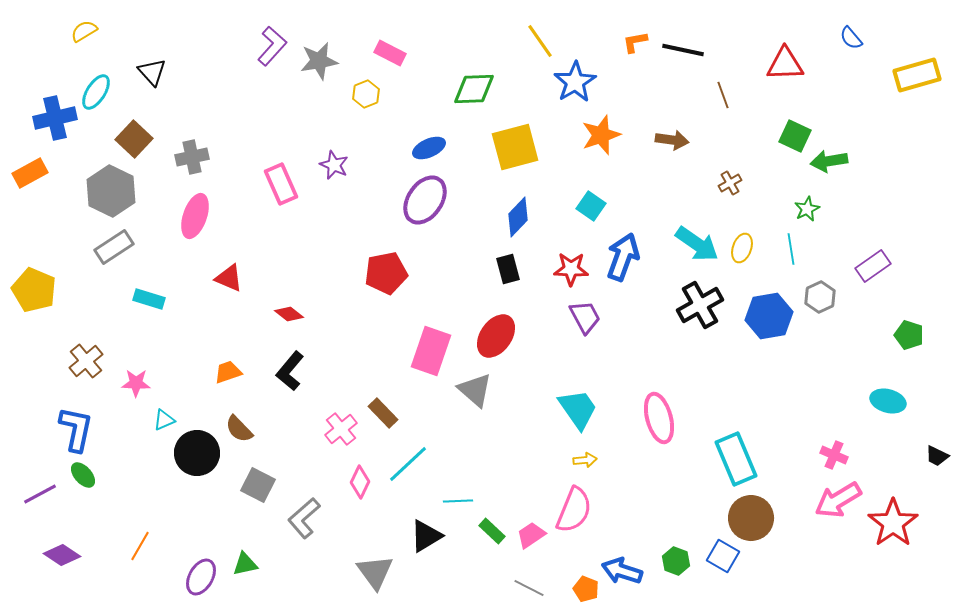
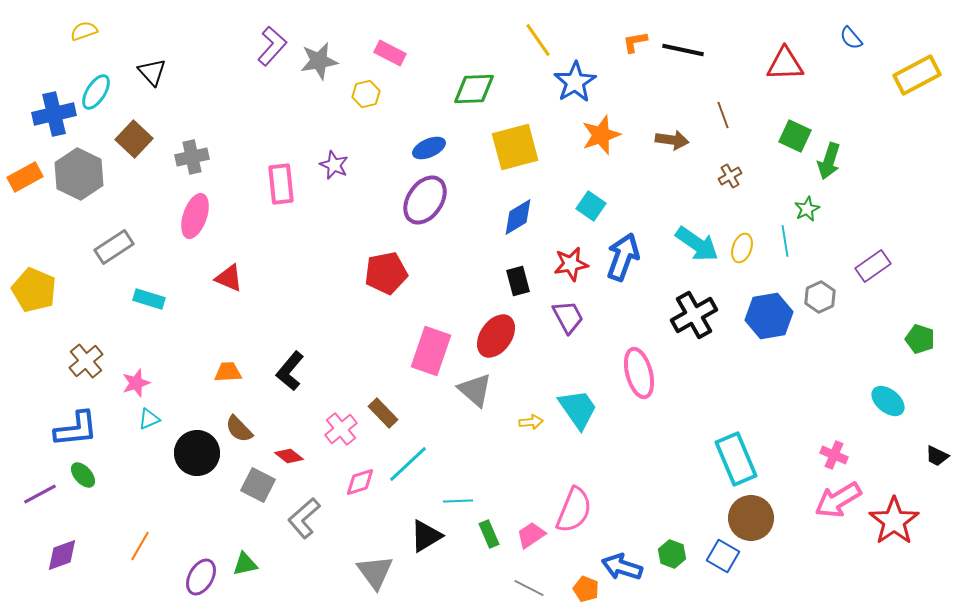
yellow semicircle at (84, 31): rotated 12 degrees clockwise
yellow line at (540, 41): moved 2 px left, 1 px up
yellow rectangle at (917, 75): rotated 12 degrees counterclockwise
yellow hexagon at (366, 94): rotated 8 degrees clockwise
brown line at (723, 95): moved 20 px down
blue cross at (55, 118): moved 1 px left, 4 px up
green arrow at (829, 161): rotated 63 degrees counterclockwise
orange rectangle at (30, 173): moved 5 px left, 4 px down
brown cross at (730, 183): moved 7 px up
pink rectangle at (281, 184): rotated 18 degrees clockwise
gray hexagon at (111, 191): moved 32 px left, 17 px up
blue diamond at (518, 217): rotated 15 degrees clockwise
cyan line at (791, 249): moved 6 px left, 8 px up
black rectangle at (508, 269): moved 10 px right, 12 px down
red star at (571, 269): moved 5 px up; rotated 12 degrees counterclockwise
black cross at (700, 305): moved 6 px left, 10 px down
red diamond at (289, 314): moved 142 px down
purple trapezoid at (585, 317): moved 17 px left
green pentagon at (909, 335): moved 11 px right, 4 px down
orange trapezoid at (228, 372): rotated 16 degrees clockwise
pink star at (136, 383): rotated 20 degrees counterclockwise
cyan ellipse at (888, 401): rotated 24 degrees clockwise
pink ellipse at (659, 418): moved 20 px left, 45 px up
cyan triangle at (164, 420): moved 15 px left, 1 px up
blue L-shape at (76, 429): rotated 72 degrees clockwise
yellow arrow at (585, 460): moved 54 px left, 38 px up
pink diamond at (360, 482): rotated 48 degrees clockwise
red star at (893, 523): moved 1 px right, 2 px up
green rectangle at (492, 531): moved 3 px left, 3 px down; rotated 24 degrees clockwise
purple diamond at (62, 555): rotated 54 degrees counterclockwise
green hexagon at (676, 561): moved 4 px left, 7 px up
blue arrow at (622, 571): moved 4 px up
